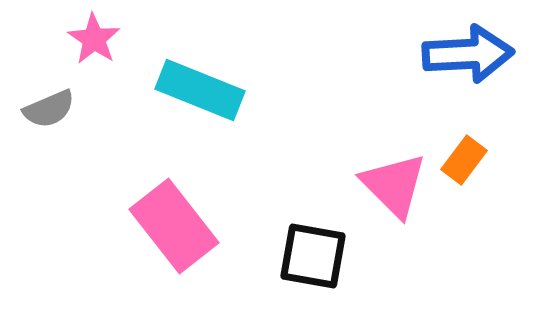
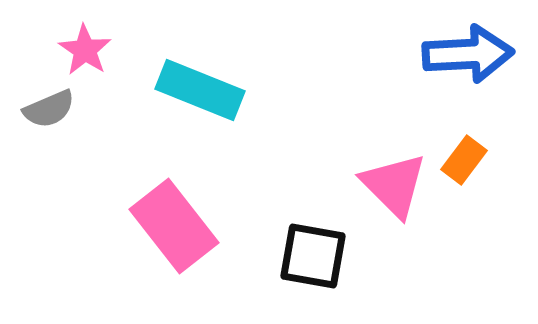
pink star: moved 9 px left, 11 px down
